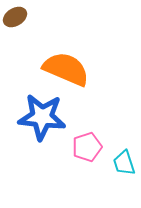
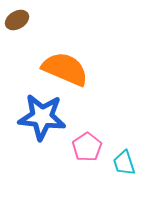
brown ellipse: moved 2 px right, 3 px down
orange semicircle: moved 1 px left
pink pentagon: rotated 16 degrees counterclockwise
